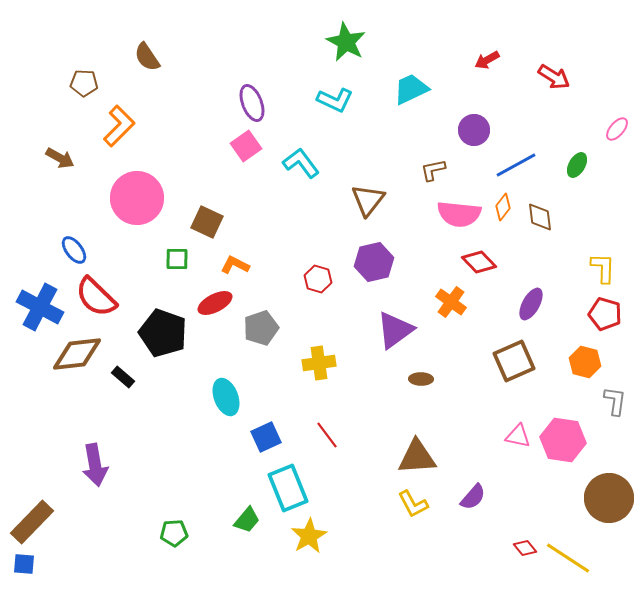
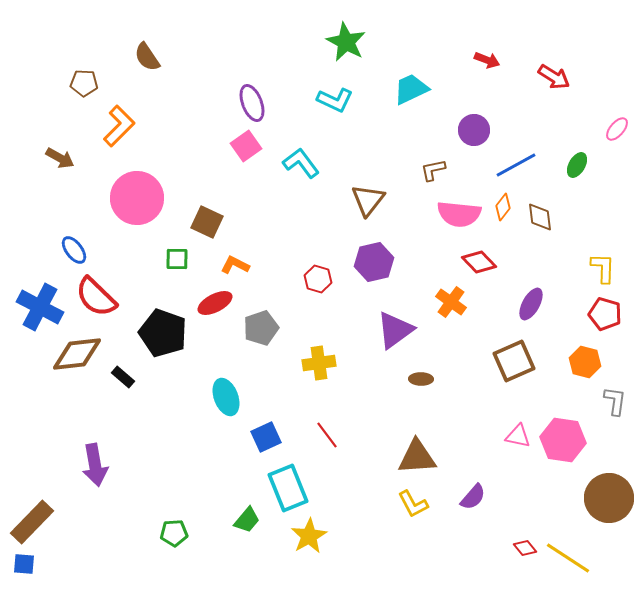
red arrow at (487, 60): rotated 130 degrees counterclockwise
